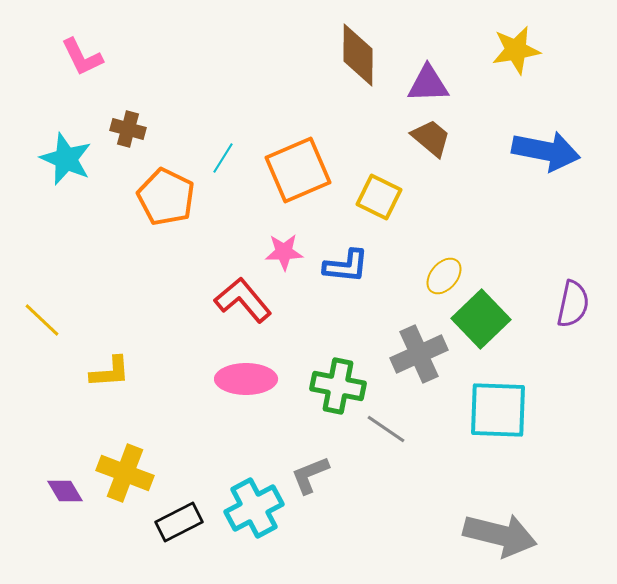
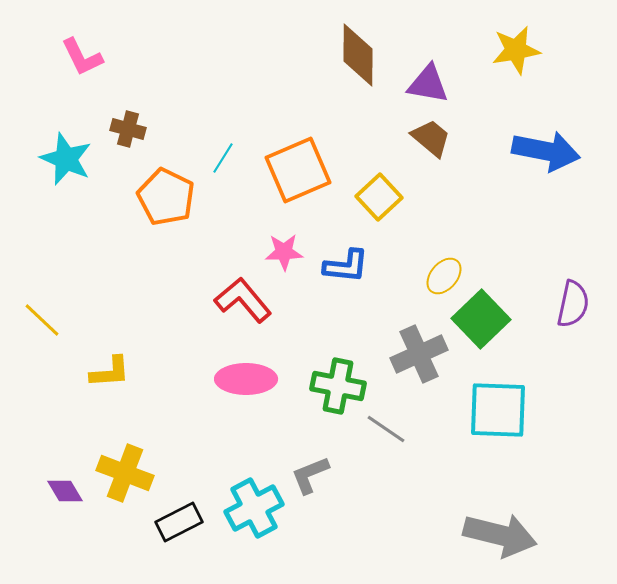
purple triangle: rotated 12 degrees clockwise
yellow square: rotated 21 degrees clockwise
